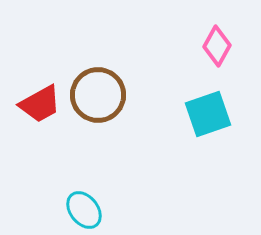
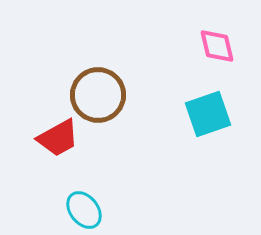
pink diamond: rotated 42 degrees counterclockwise
red trapezoid: moved 18 px right, 34 px down
